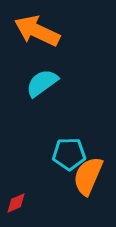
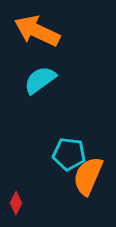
cyan semicircle: moved 2 px left, 3 px up
cyan pentagon: rotated 8 degrees clockwise
red diamond: rotated 40 degrees counterclockwise
